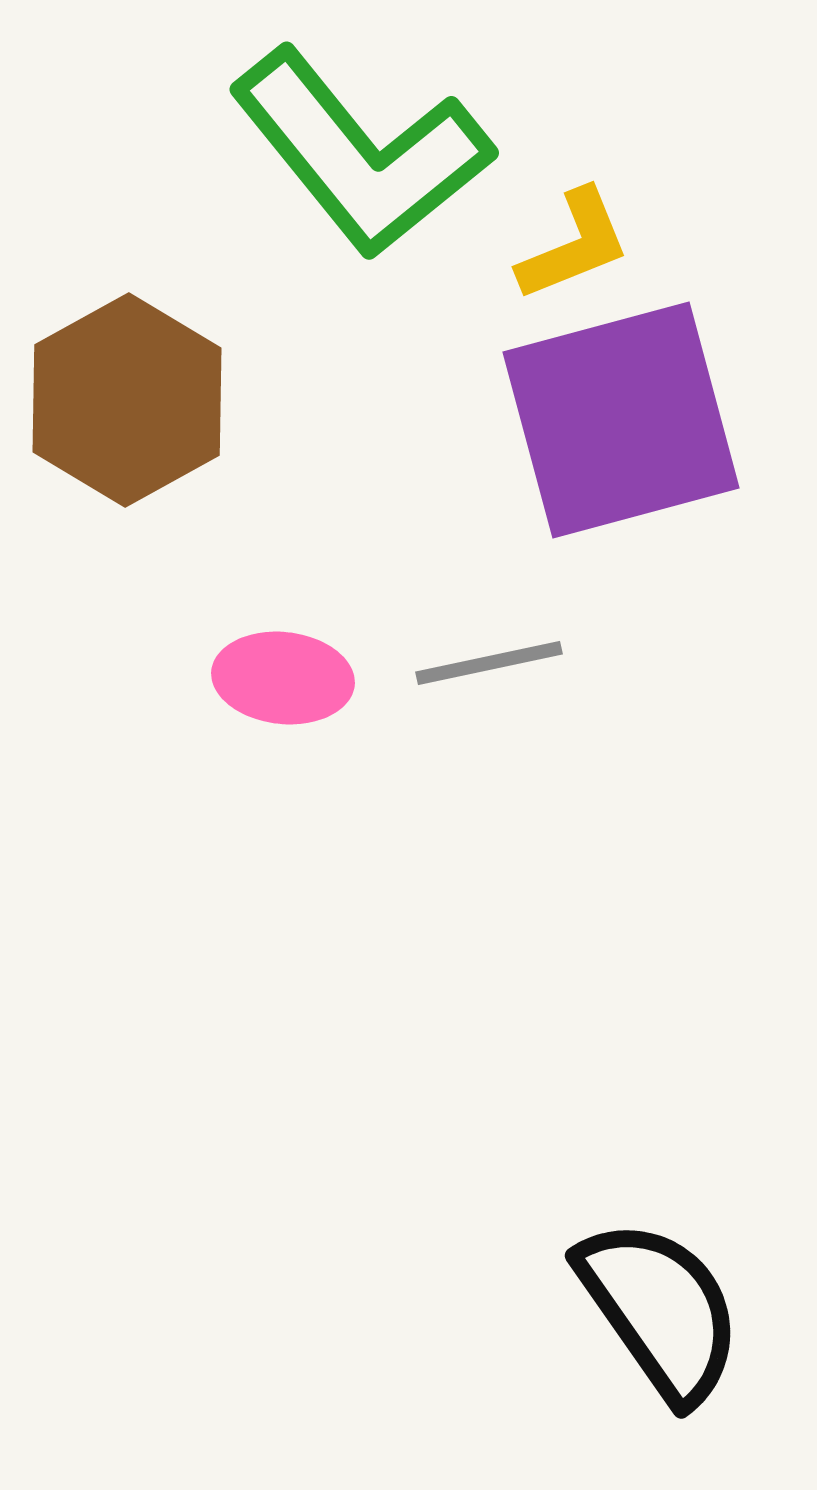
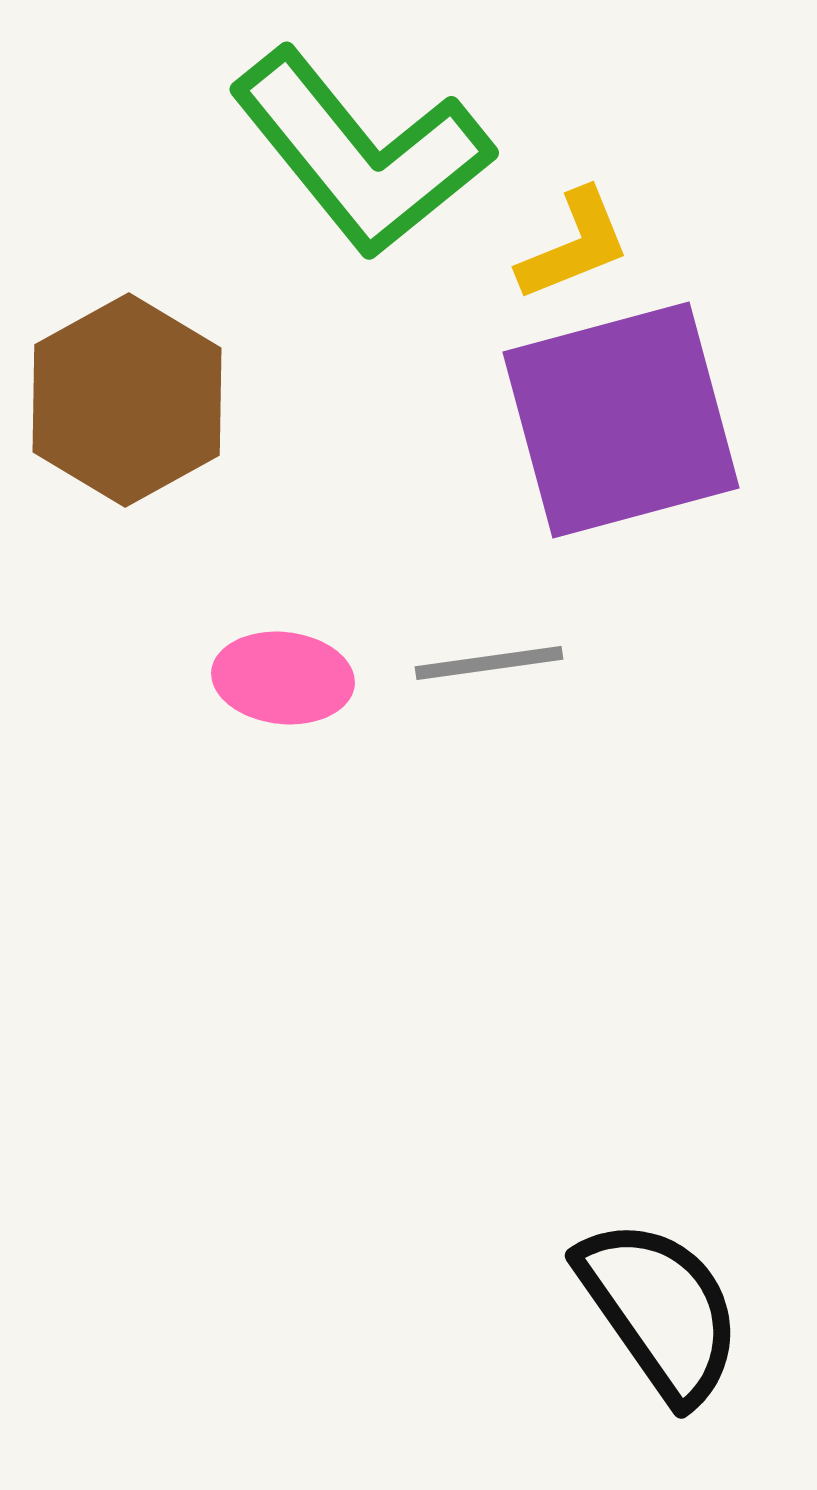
gray line: rotated 4 degrees clockwise
